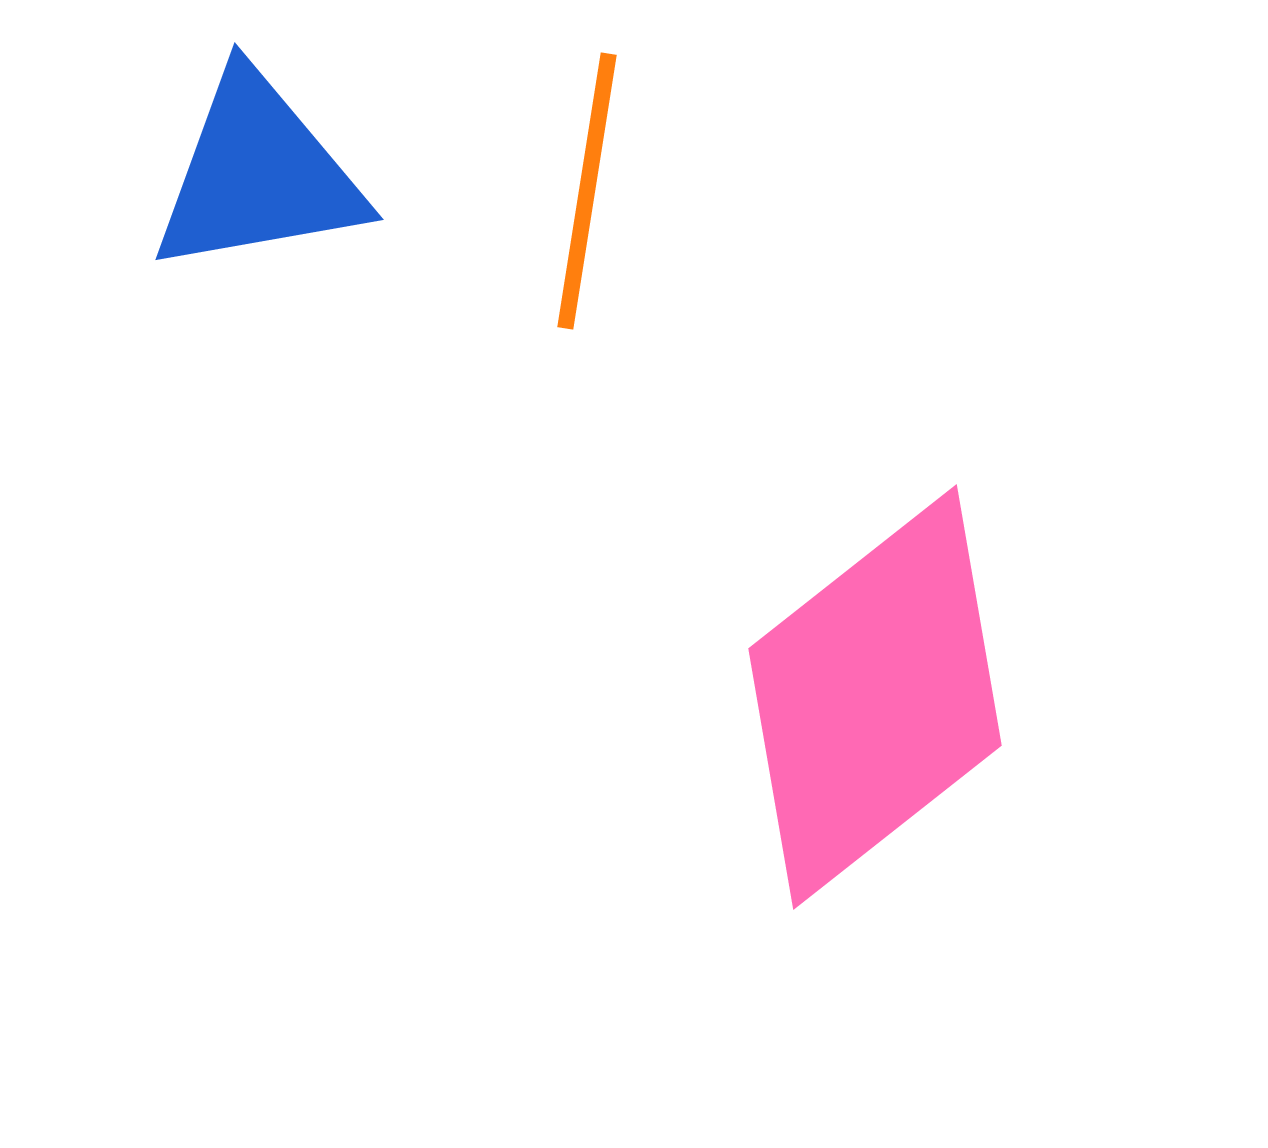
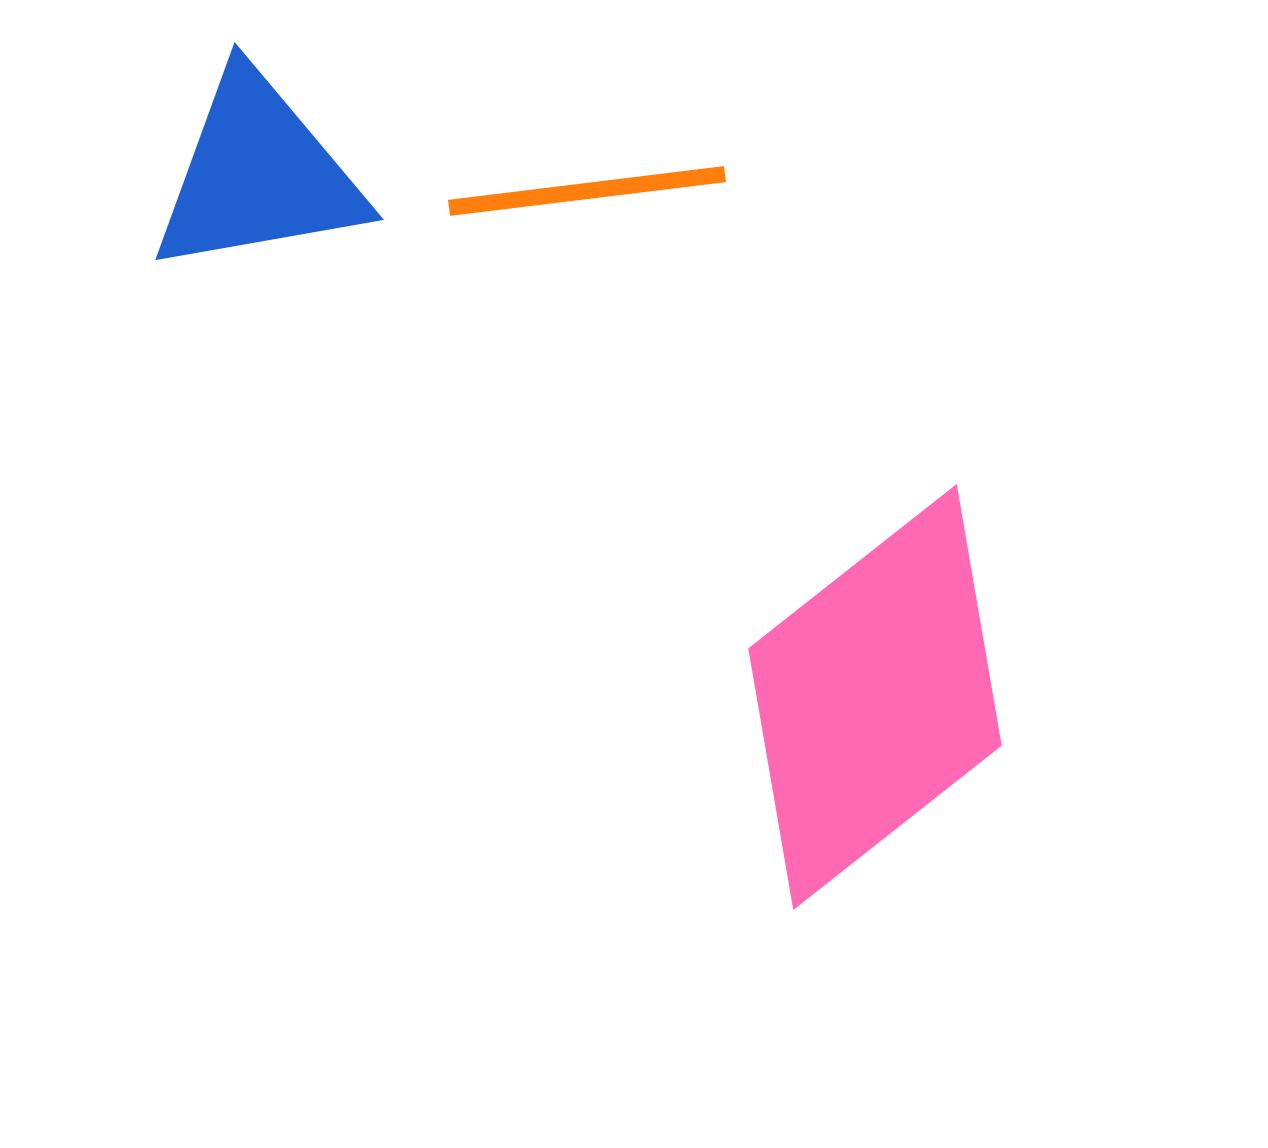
orange line: rotated 74 degrees clockwise
